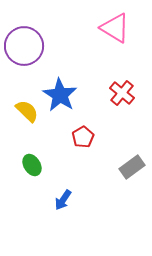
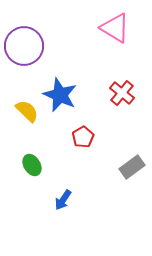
blue star: rotated 8 degrees counterclockwise
